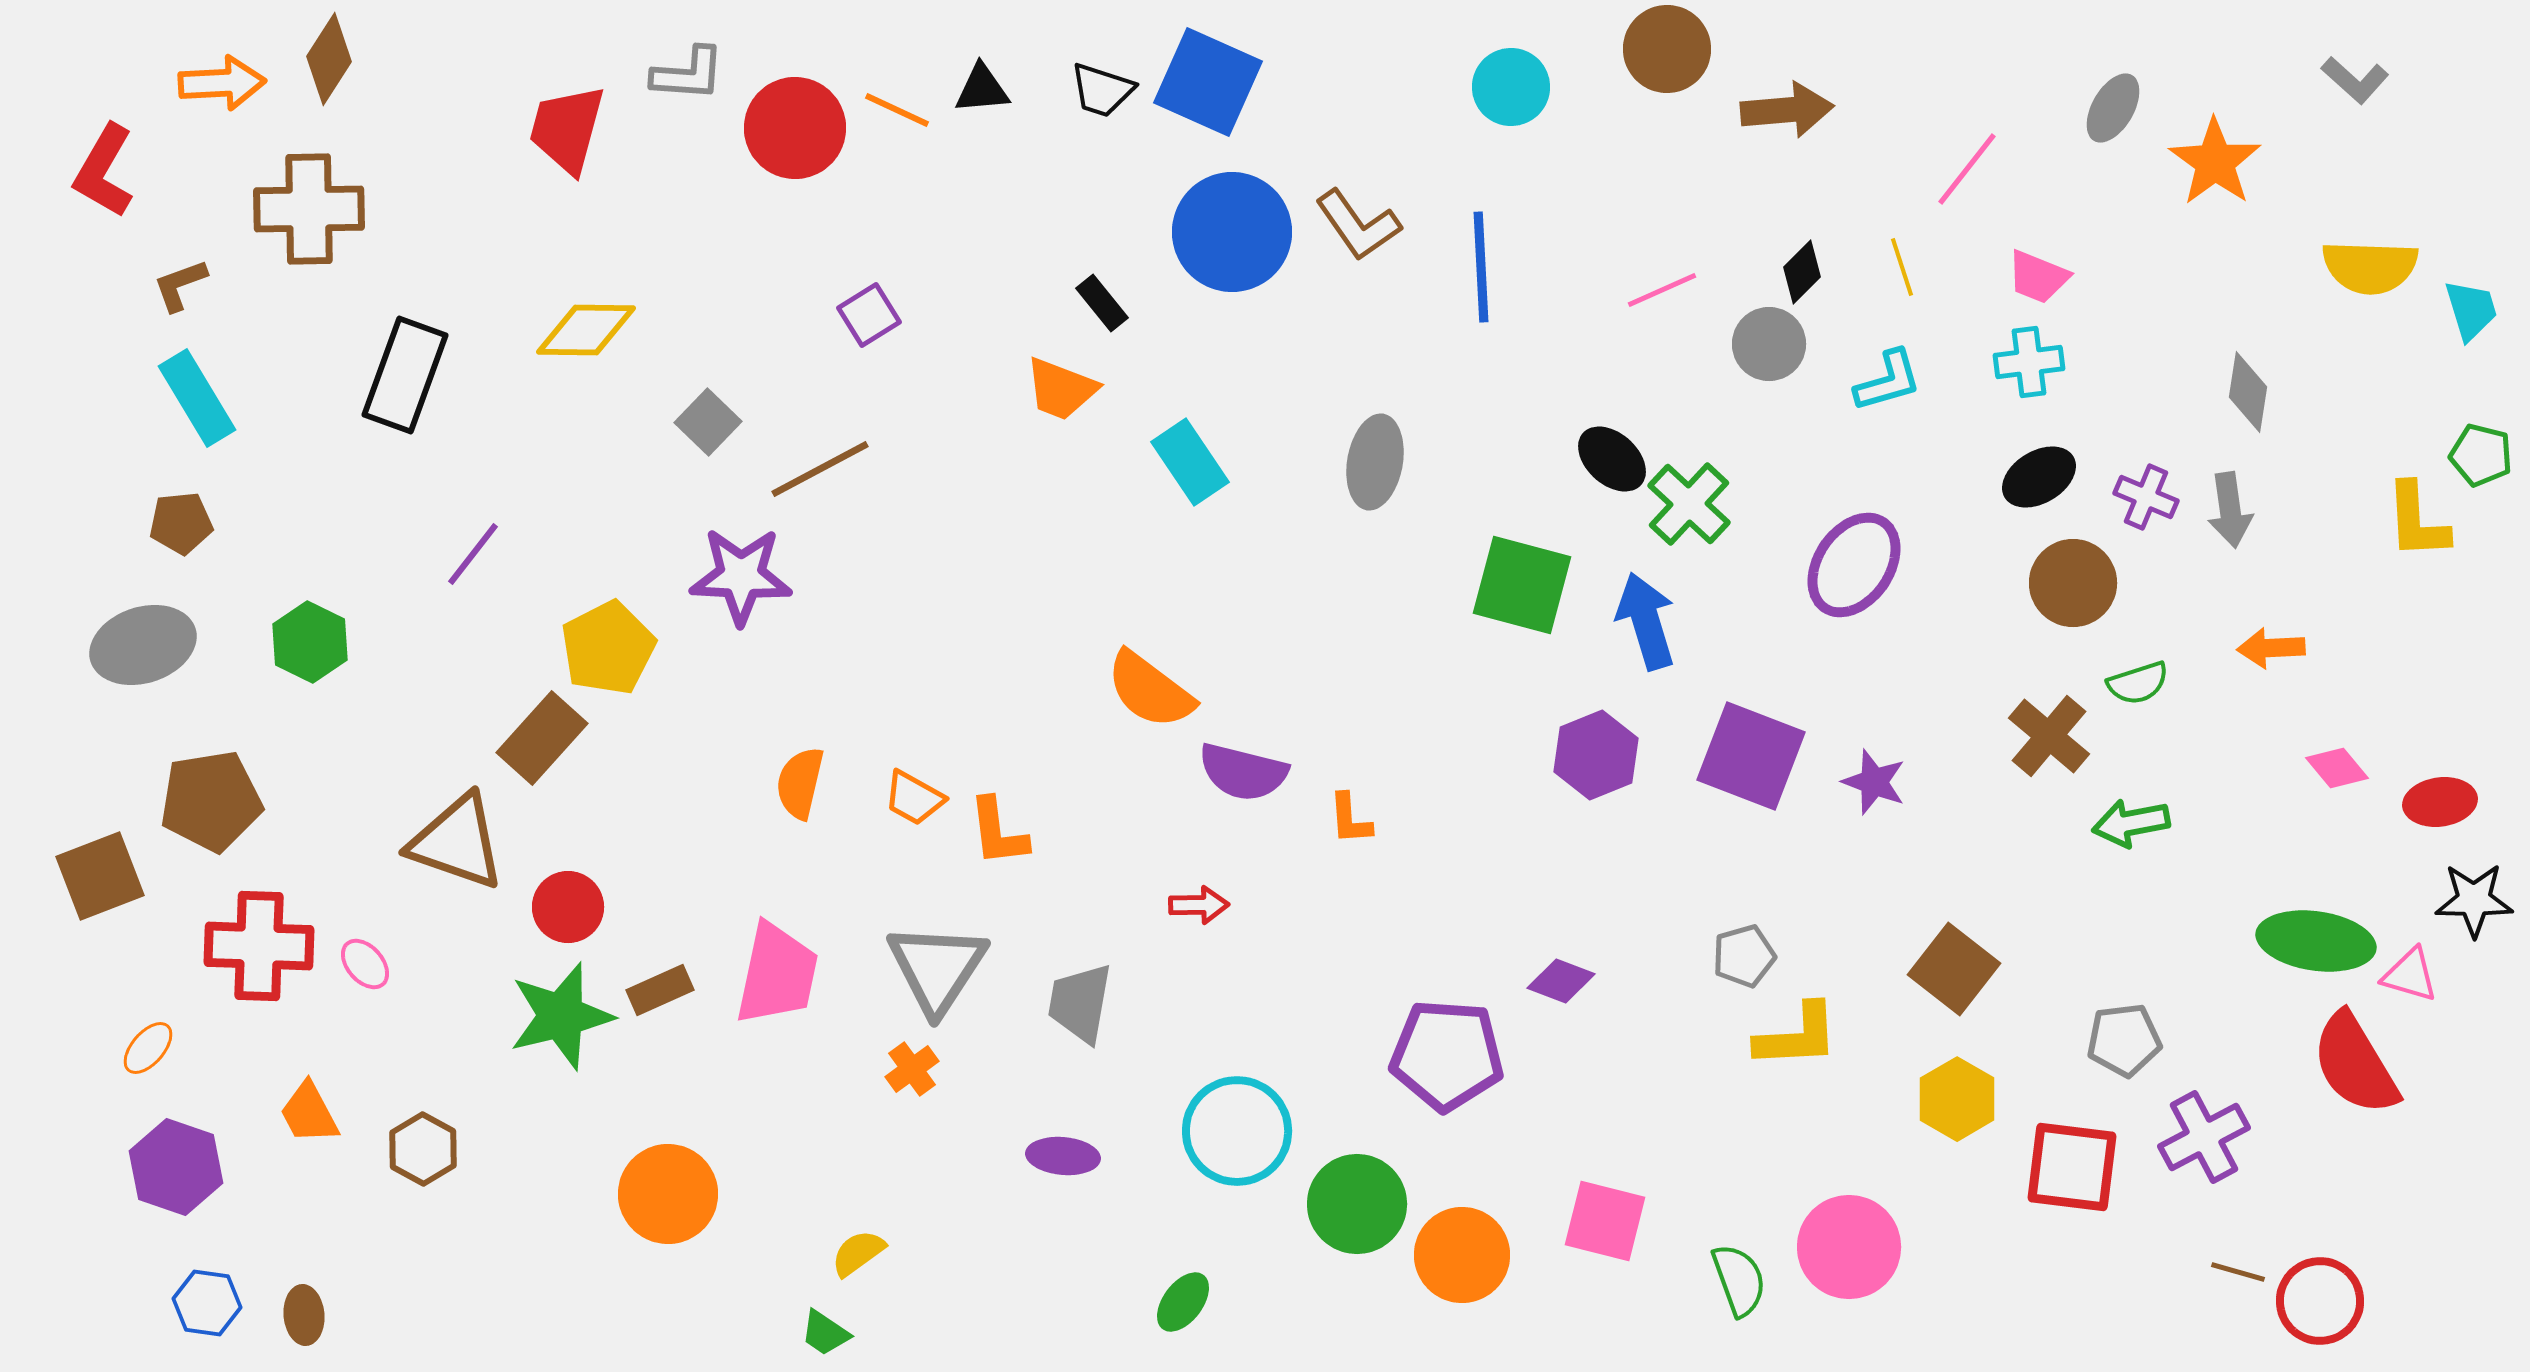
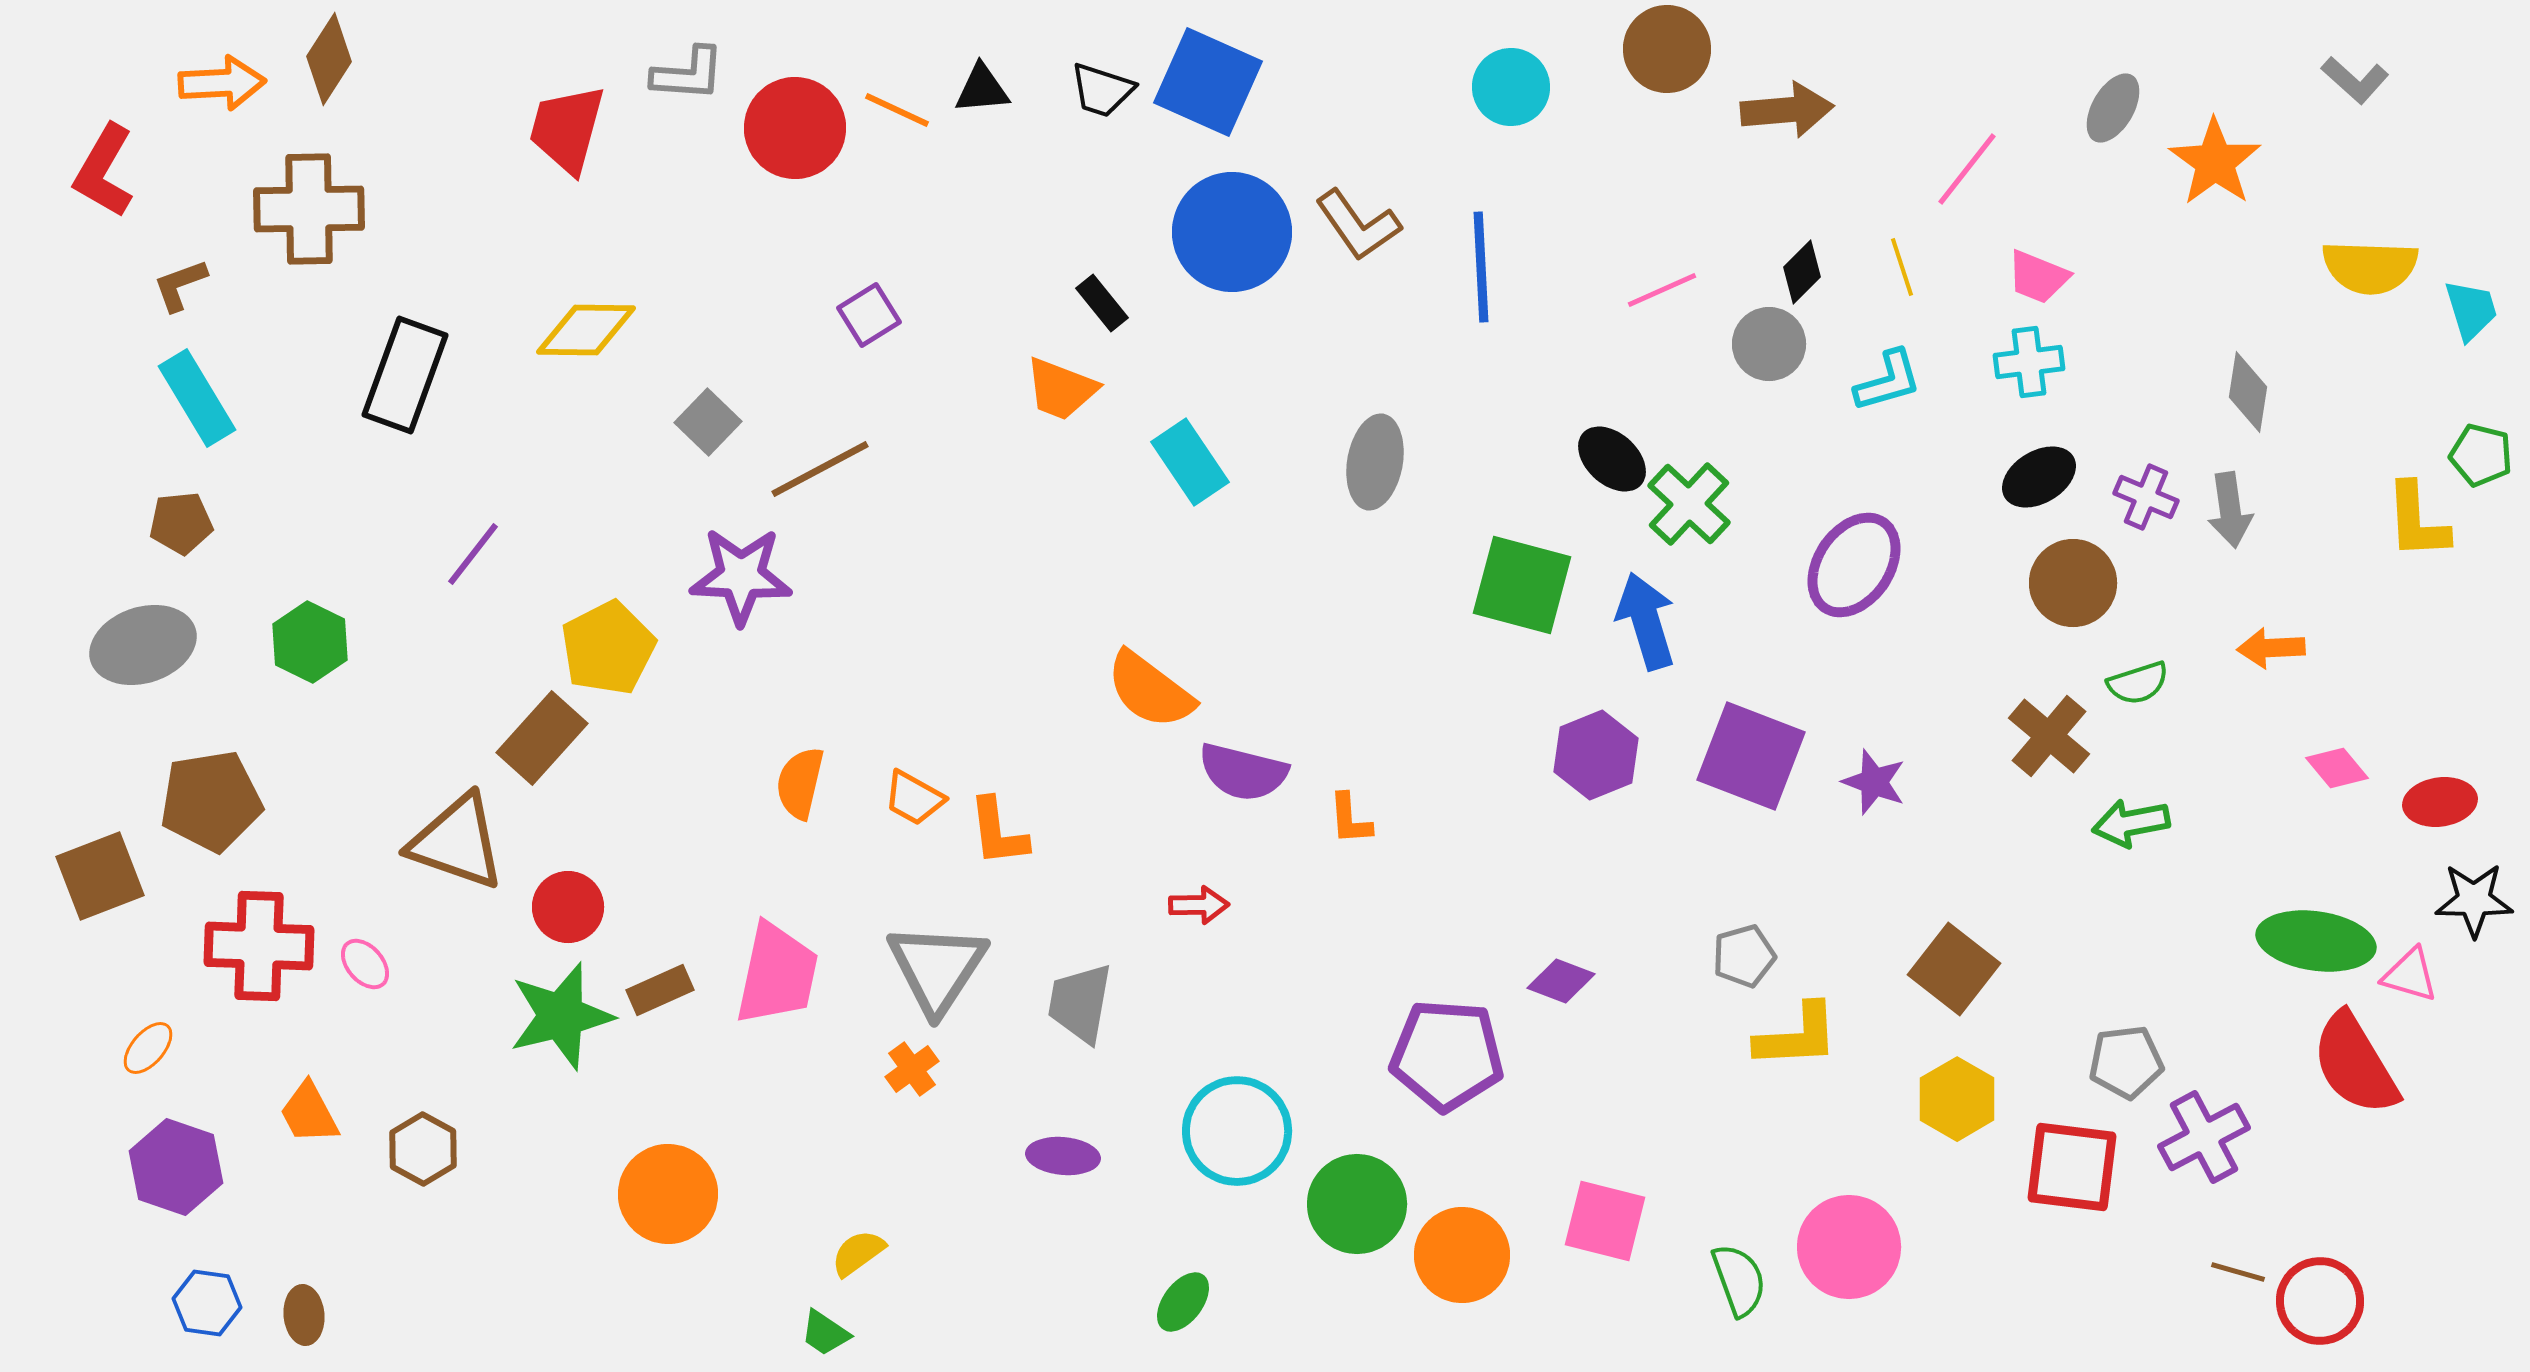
gray pentagon at (2124, 1040): moved 2 px right, 22 px down
